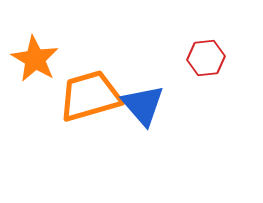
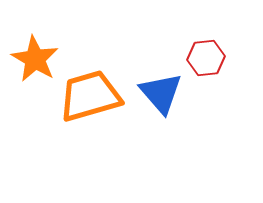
blue triangle: moved 18 px right, 12 px up
